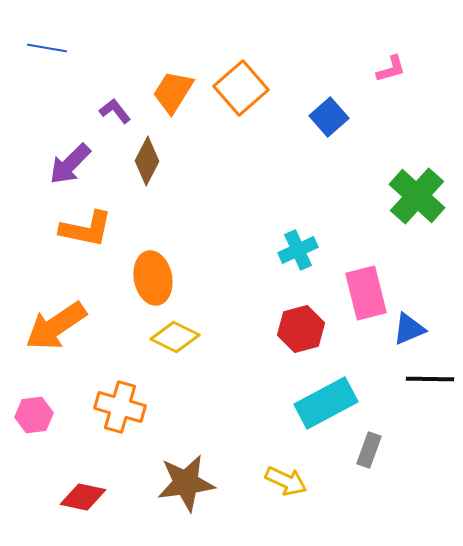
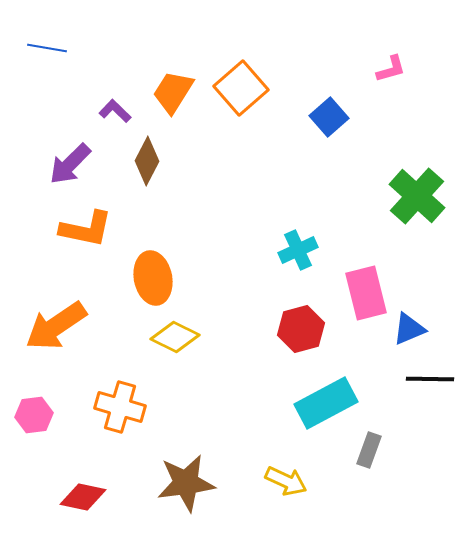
purple L-shape: rotated 8 degrees counterclockwise
